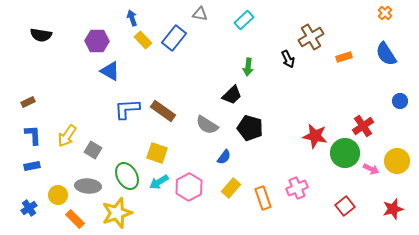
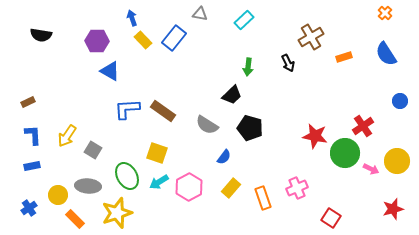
black arrow at (288, 59): moved 4 px down
red square at (345, 206): moved 14 px left, 12 px down; rotated 18 degrees counterclockwise
